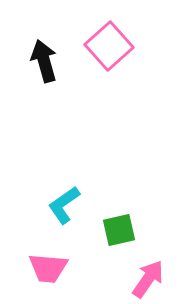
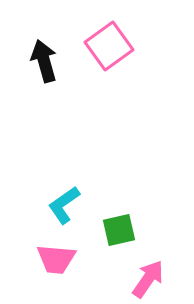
pink square: rotated 6 degrees clockwise
pink trapezoid: moved 8 px right, 9 px up
